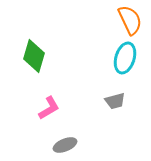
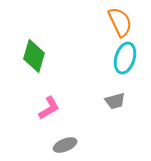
orange semicircle: moved 10 px left, 2 px down
